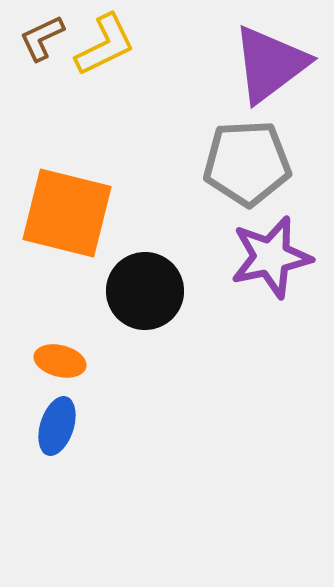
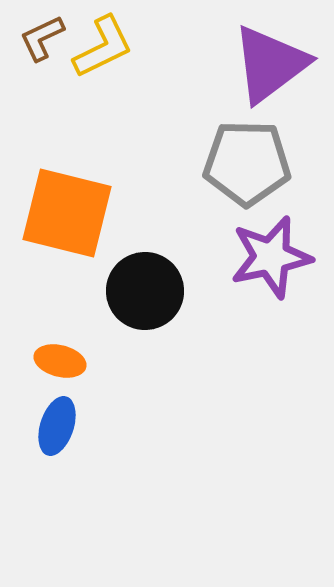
yellow L-shape: moved 2 px left, 2 px down
gray pentagon: rotated 4 degrees clockwise
